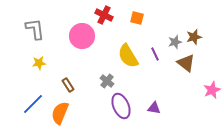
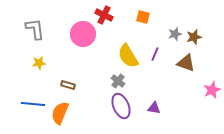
orange square: moved 6 px right, 1 px up
pink circle: moved 1 px right, 2 px up
gray star: moved 8 px up
purple line: rotated 48 degrees clockwise
brown triangle: rotated 18 degrees counterclockwise
gray cross: moved 11 px right
brown rectangle: rotated 40 degrees counterclockwise
blue line: rotated 50 degrees clockwise
